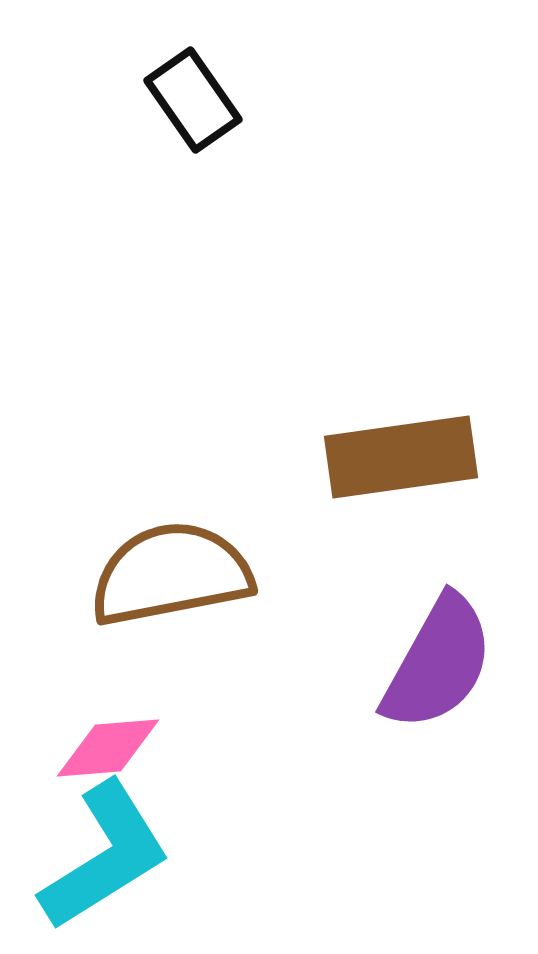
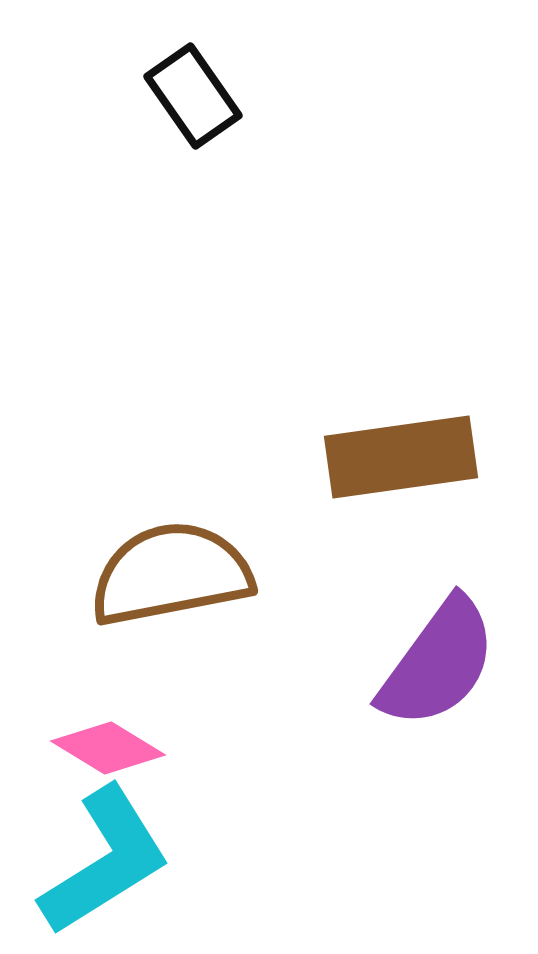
black rectangle: moved 4 px up
purple semicircle: rotated 7 degrees clockwise
pink diamond: rotated 36 degrees clockwise
cyan L-shape: moved 5 px down
